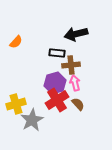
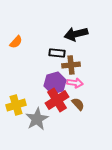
pink arrow: rotated 112 degrees clockwise
yellow cross: moved 1 px down
gray star: moved 5 px right, 1 px up
